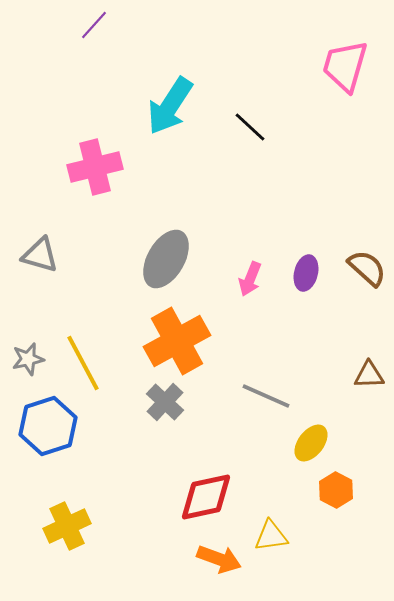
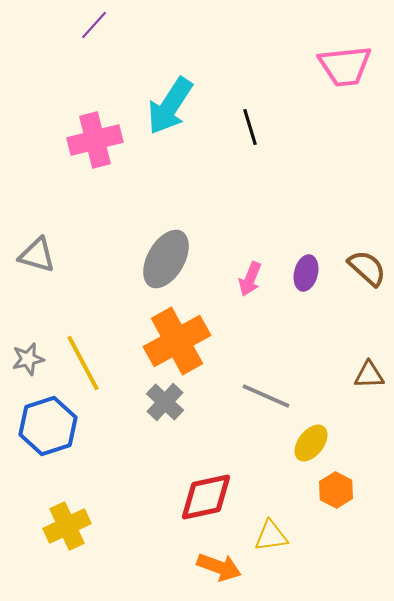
pink trapezoid: rotated 112 degrees counterclockwise
black line: rotated 30 degrees clockwise
pink cross: moved 27 px up
gray triangle: moved 3 px left
orange arrow: moved 8 px down
